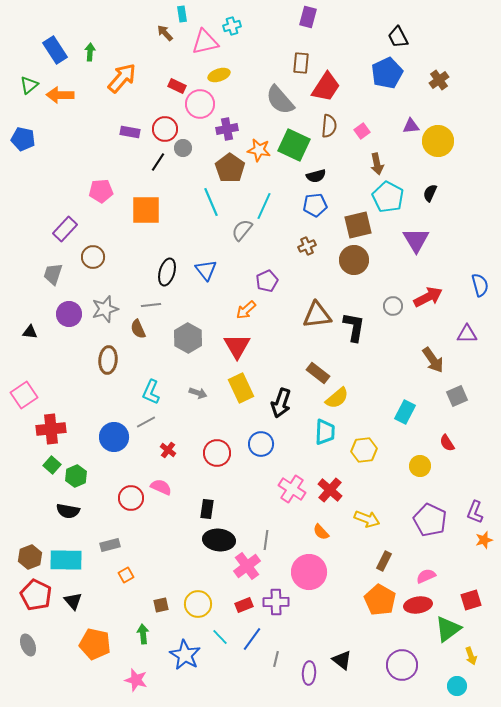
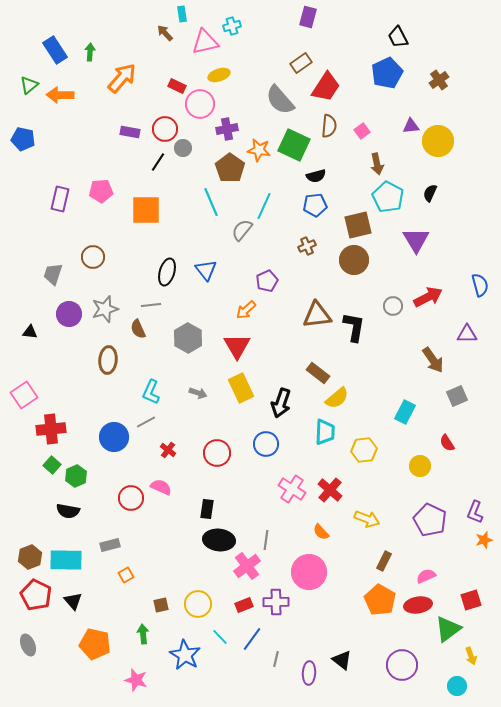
brown rectangle at (301, 63): rotated 50 degrees clockwise
purple rectangle at (65, 229): moved 5 px left, 30 px up; rotated 30 degrees counterclockwise
blue circle at (261, 444): moved 5 px right
